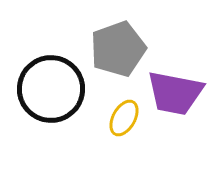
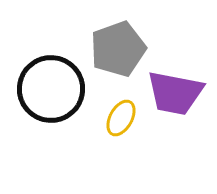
yellow ellipse: moved 3 px left
